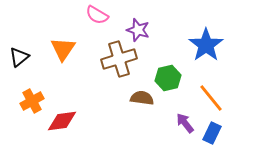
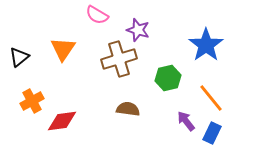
brown semicircle: moved 14 px left, 11 px down
purple arrow: moved 1 px right, 2 px up
